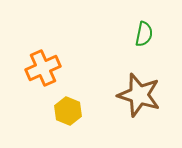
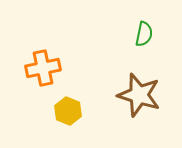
orange cross: rotated 12 degrees clockwise
